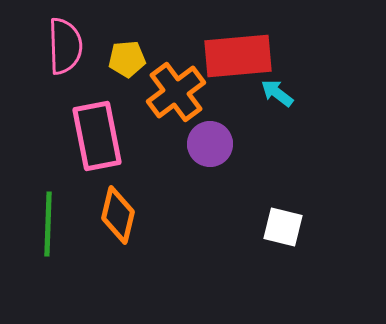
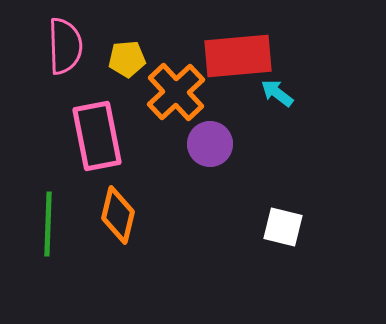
orange cross: rotated 6 degrees counterclockwise
